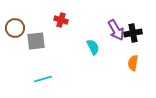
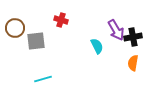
black cross: moved 4 px down
cyan semicircle: moved 4 px right, 1 px up
